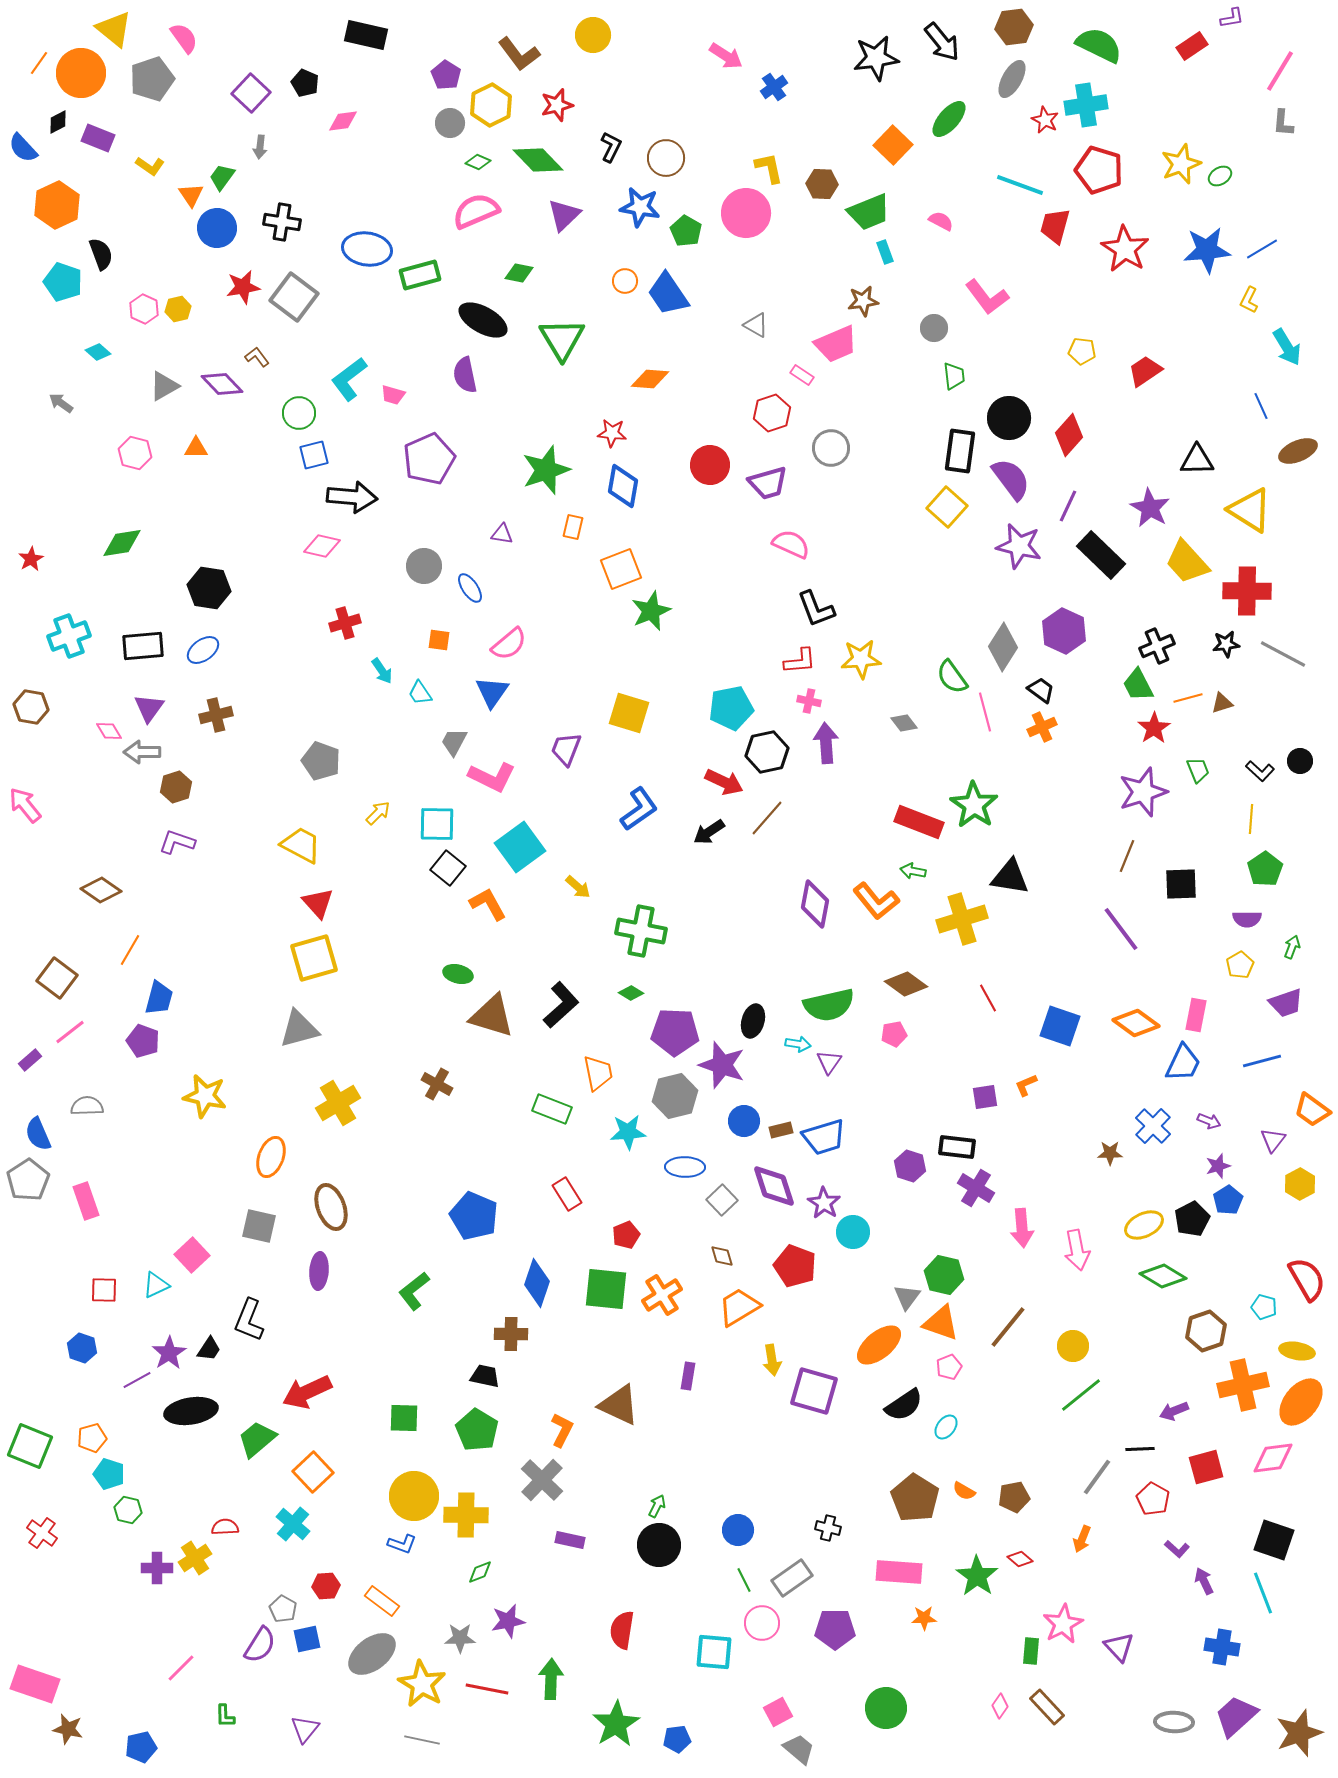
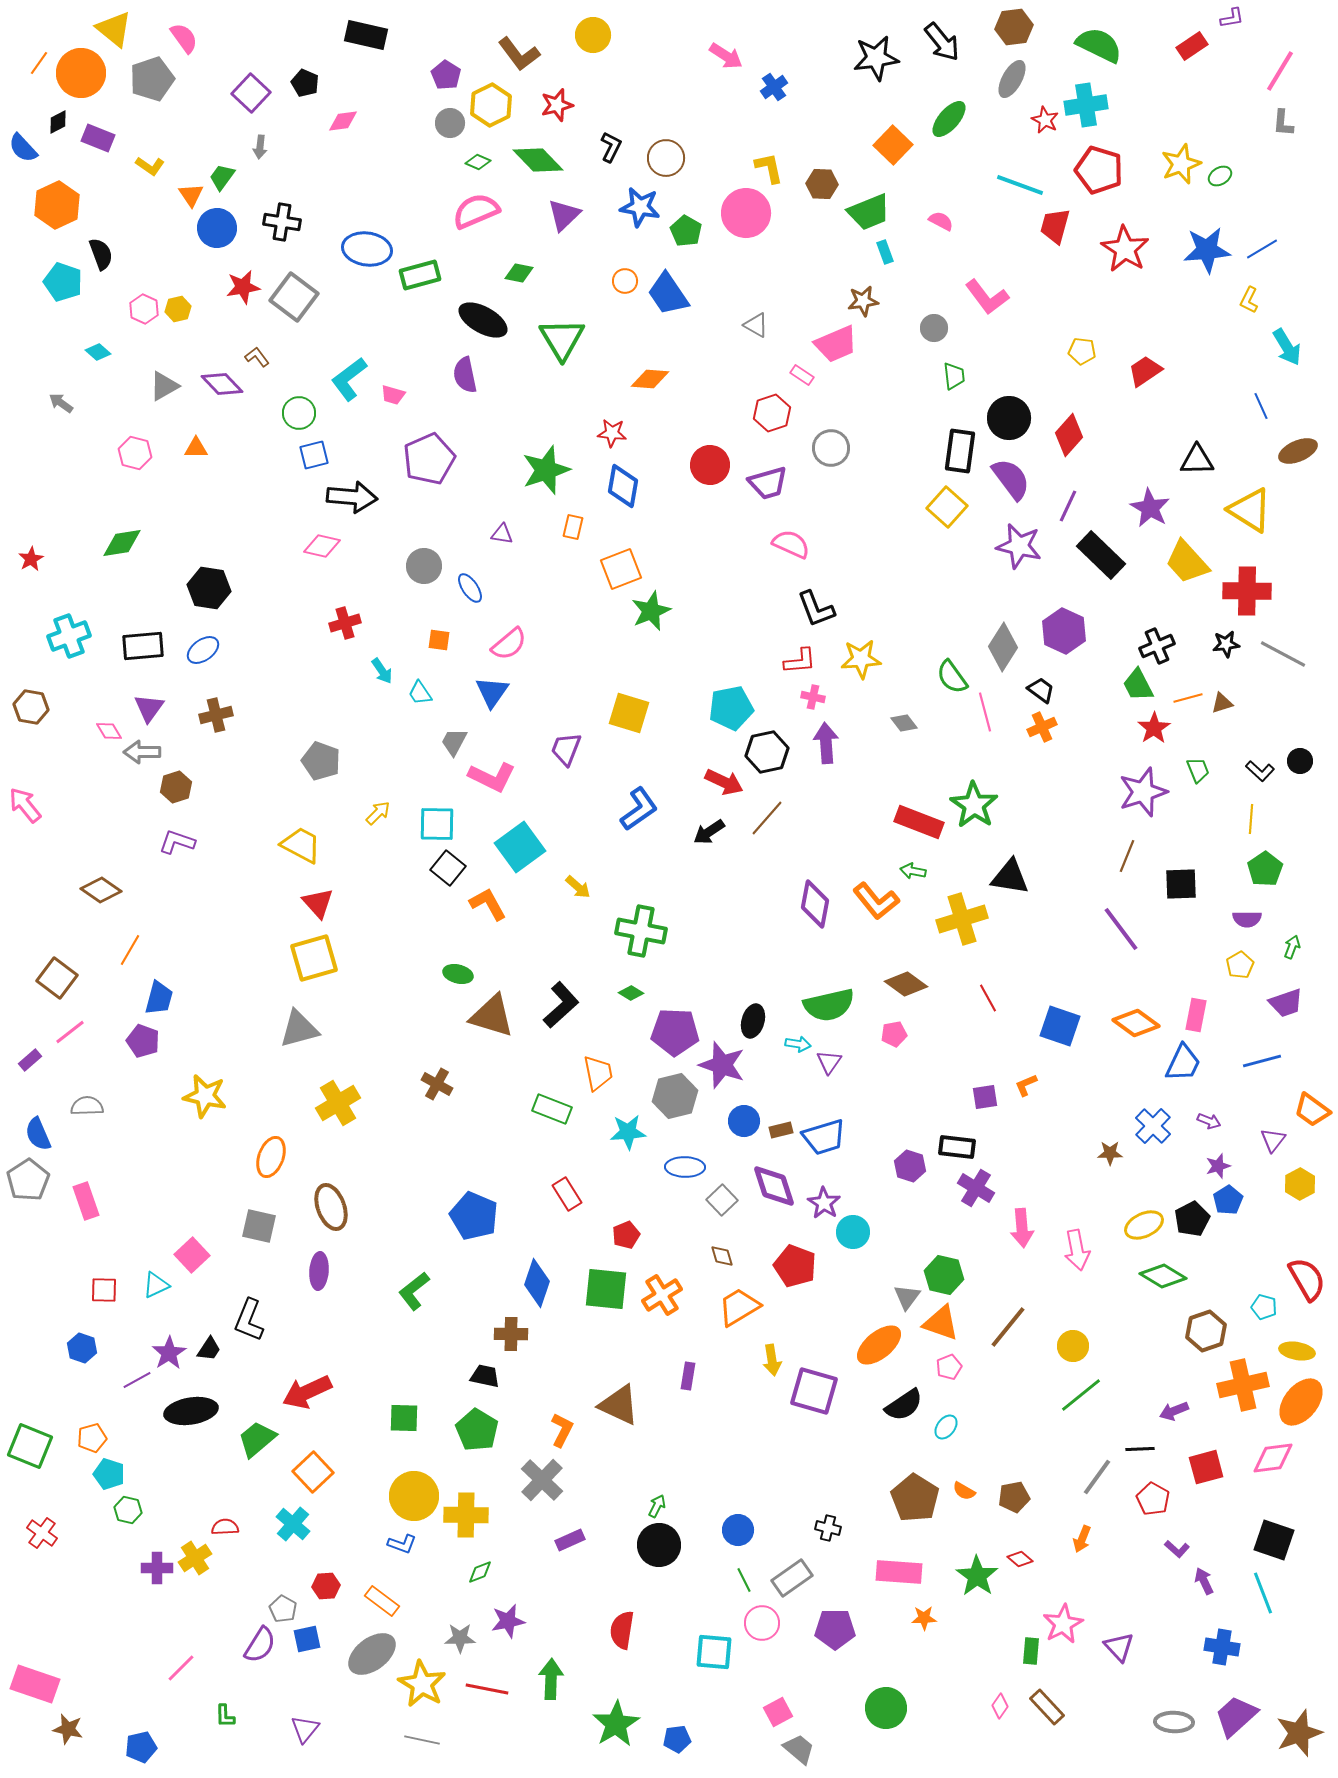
pink cross at (809, 701): moved 4 px right, 4 px up
purple rectangle at (570, 1540): rotated 36 degrees counterclockwise
